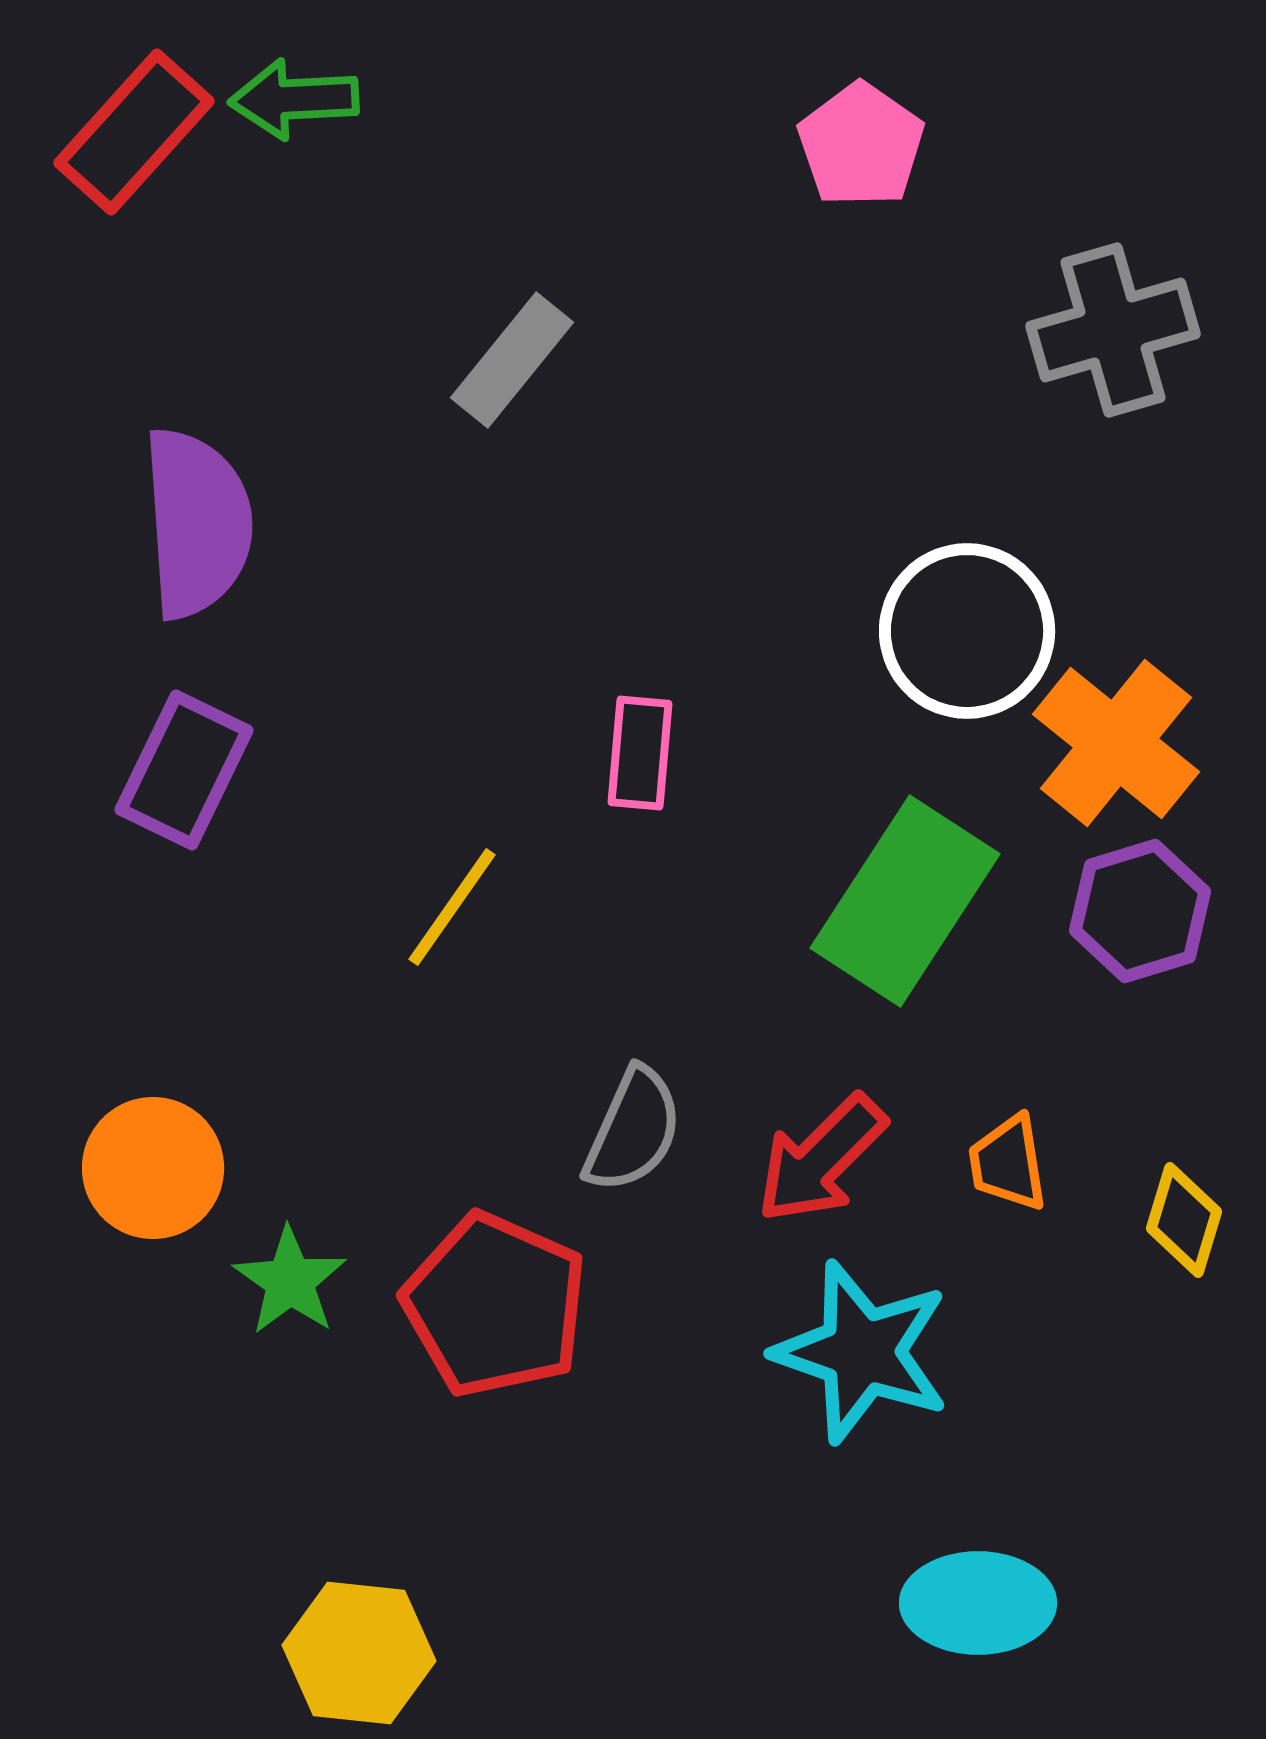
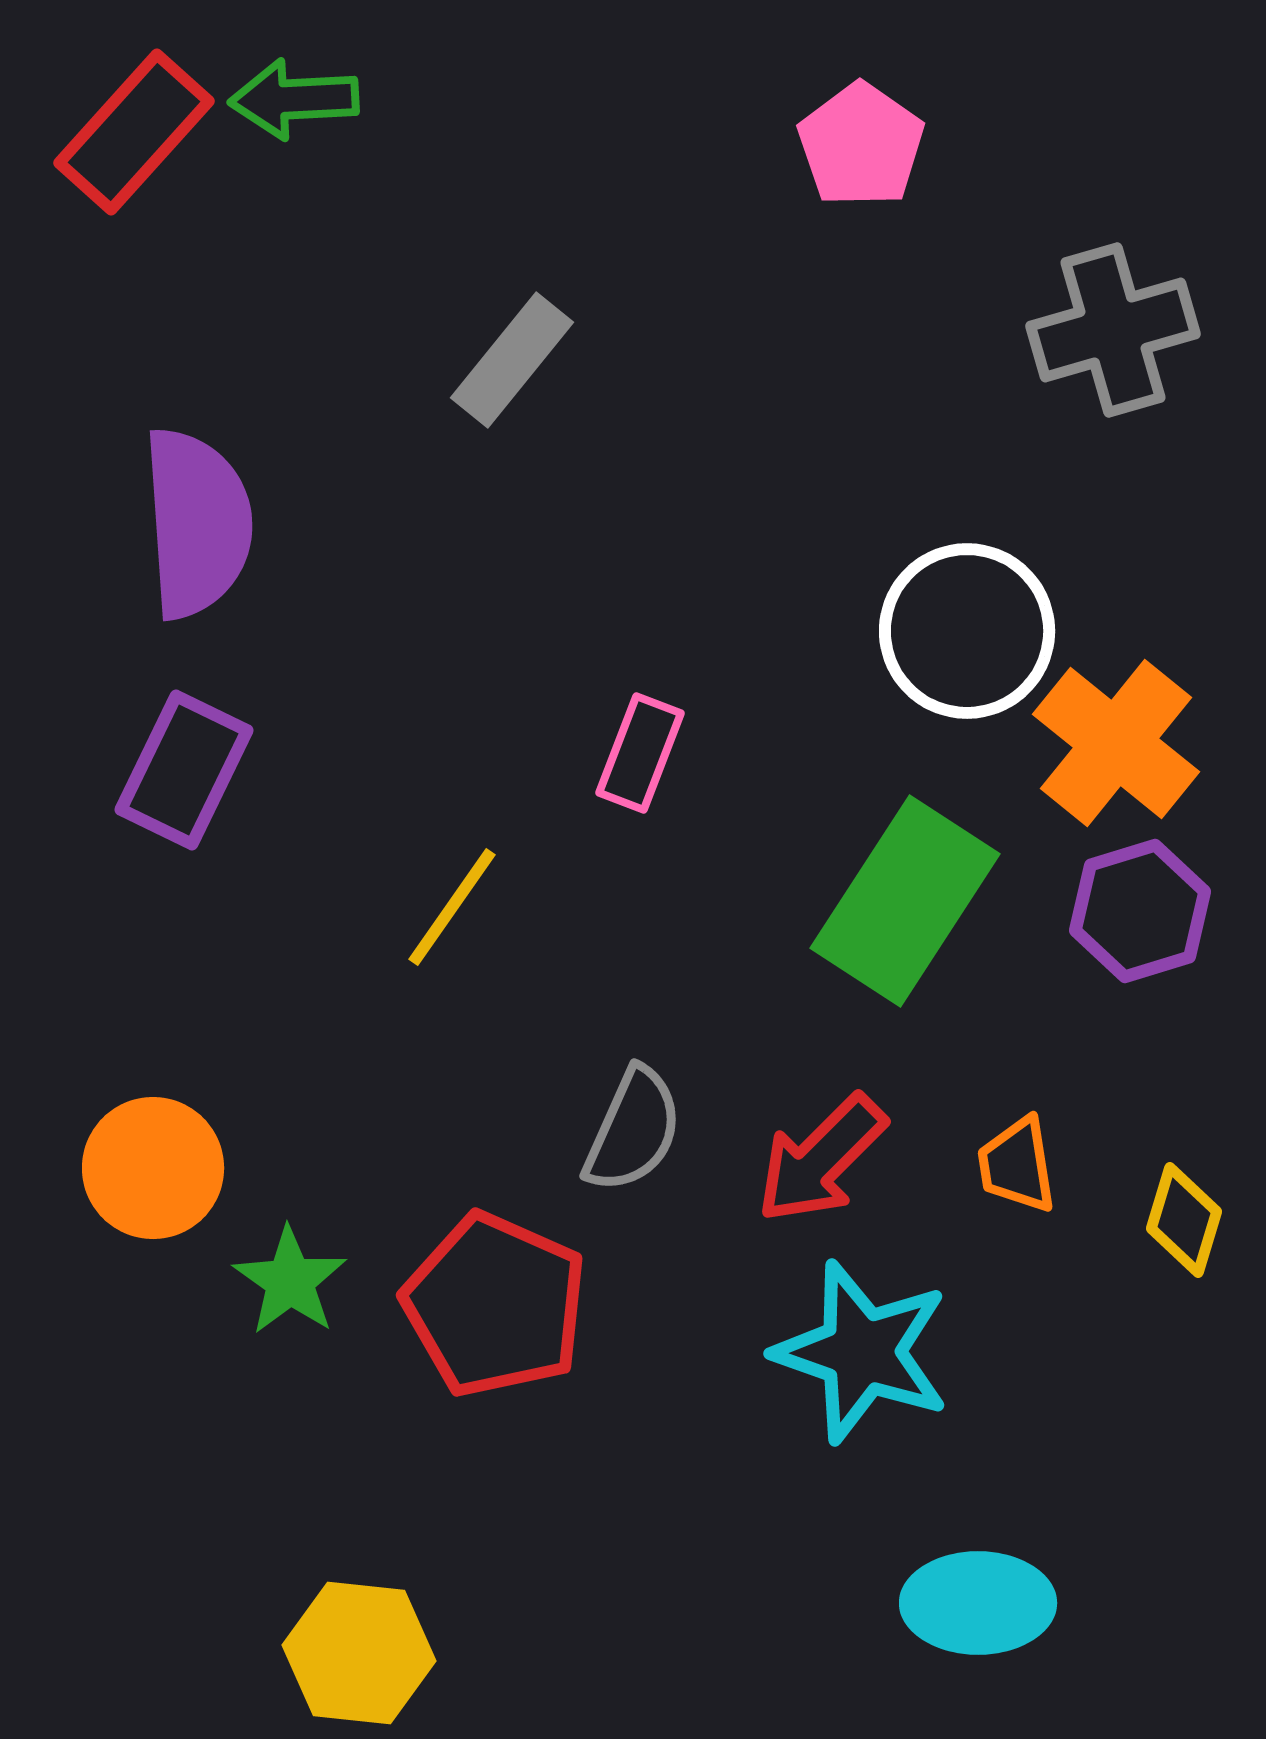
pink rectangle: rotated 16 degrees clockwise
orange trapezoid: moved 9 px right, 2 px down
